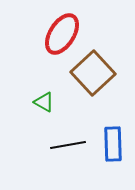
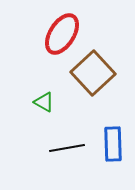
black line: moved 1 px left, 3 px down
